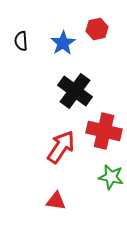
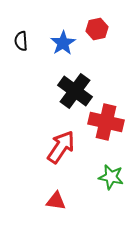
red cross: moved 2 px right, 9 px up
